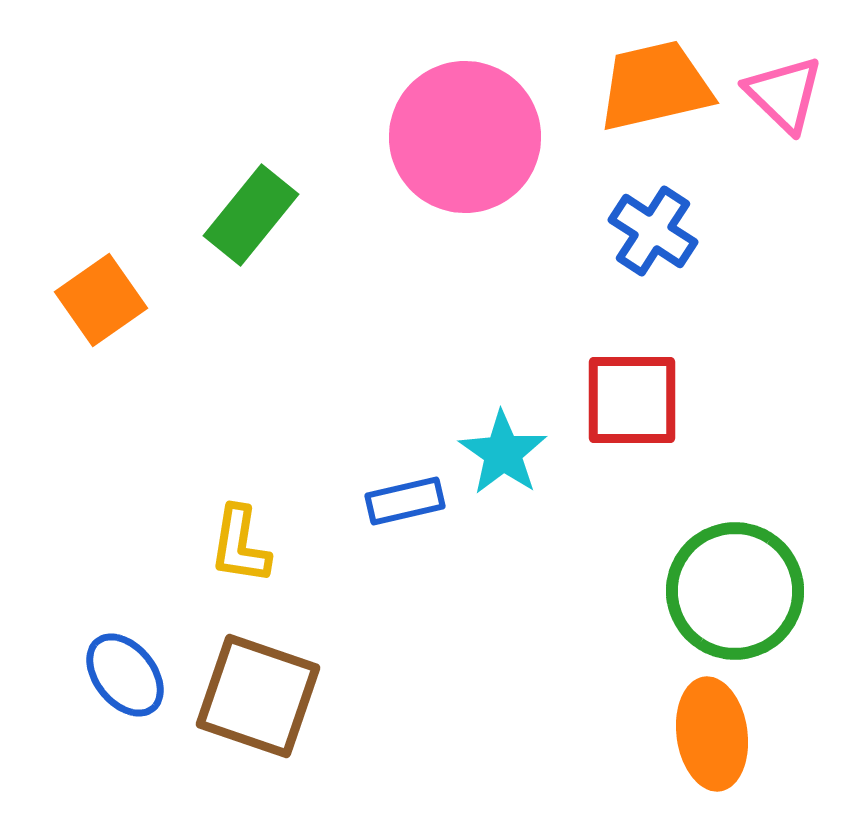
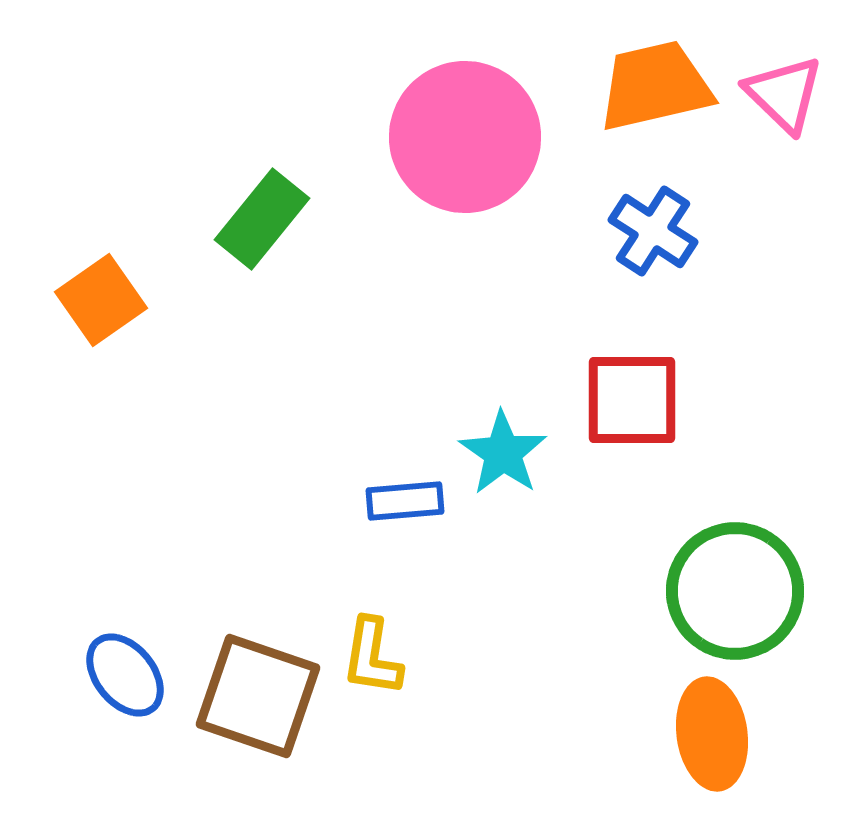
green rectangle: moved 11 px right, 4 px down
blue rectangle: rotated 8 degrees clockwise
yellow L-shape: moved 132 px right, 112 px down
